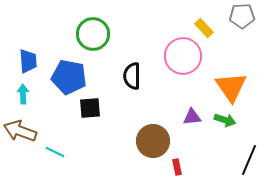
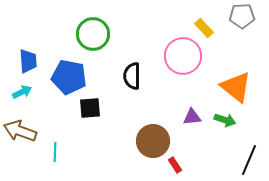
orange triangle: moved 5 px right; rotated 16 degrees counterclockwise
cyan arrow: moved 1 px left, 2 px up; rotated 66 degrees clockwise
cyan line: rotated 66 degrees clockwise
red rectangle: moved 2 px left, 2 px up; rotated 21 degrees counterclockwise
